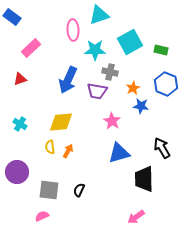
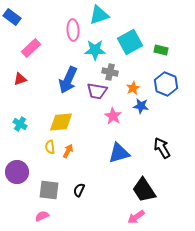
pink star: moved 1 px right, 5 px up
black trapezoid: moved 11 px down; rotated 32 degrees counterclockwise
